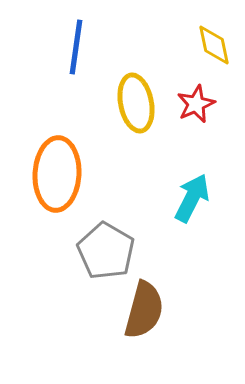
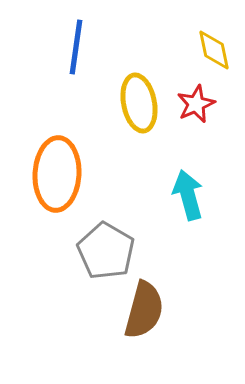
yellow diamond: moved 5 px down
yellow ellipse: moved 3 px right
cyan arrow: moved 4 px left, 3 px up; rotated 42 degrees counterclockwise
